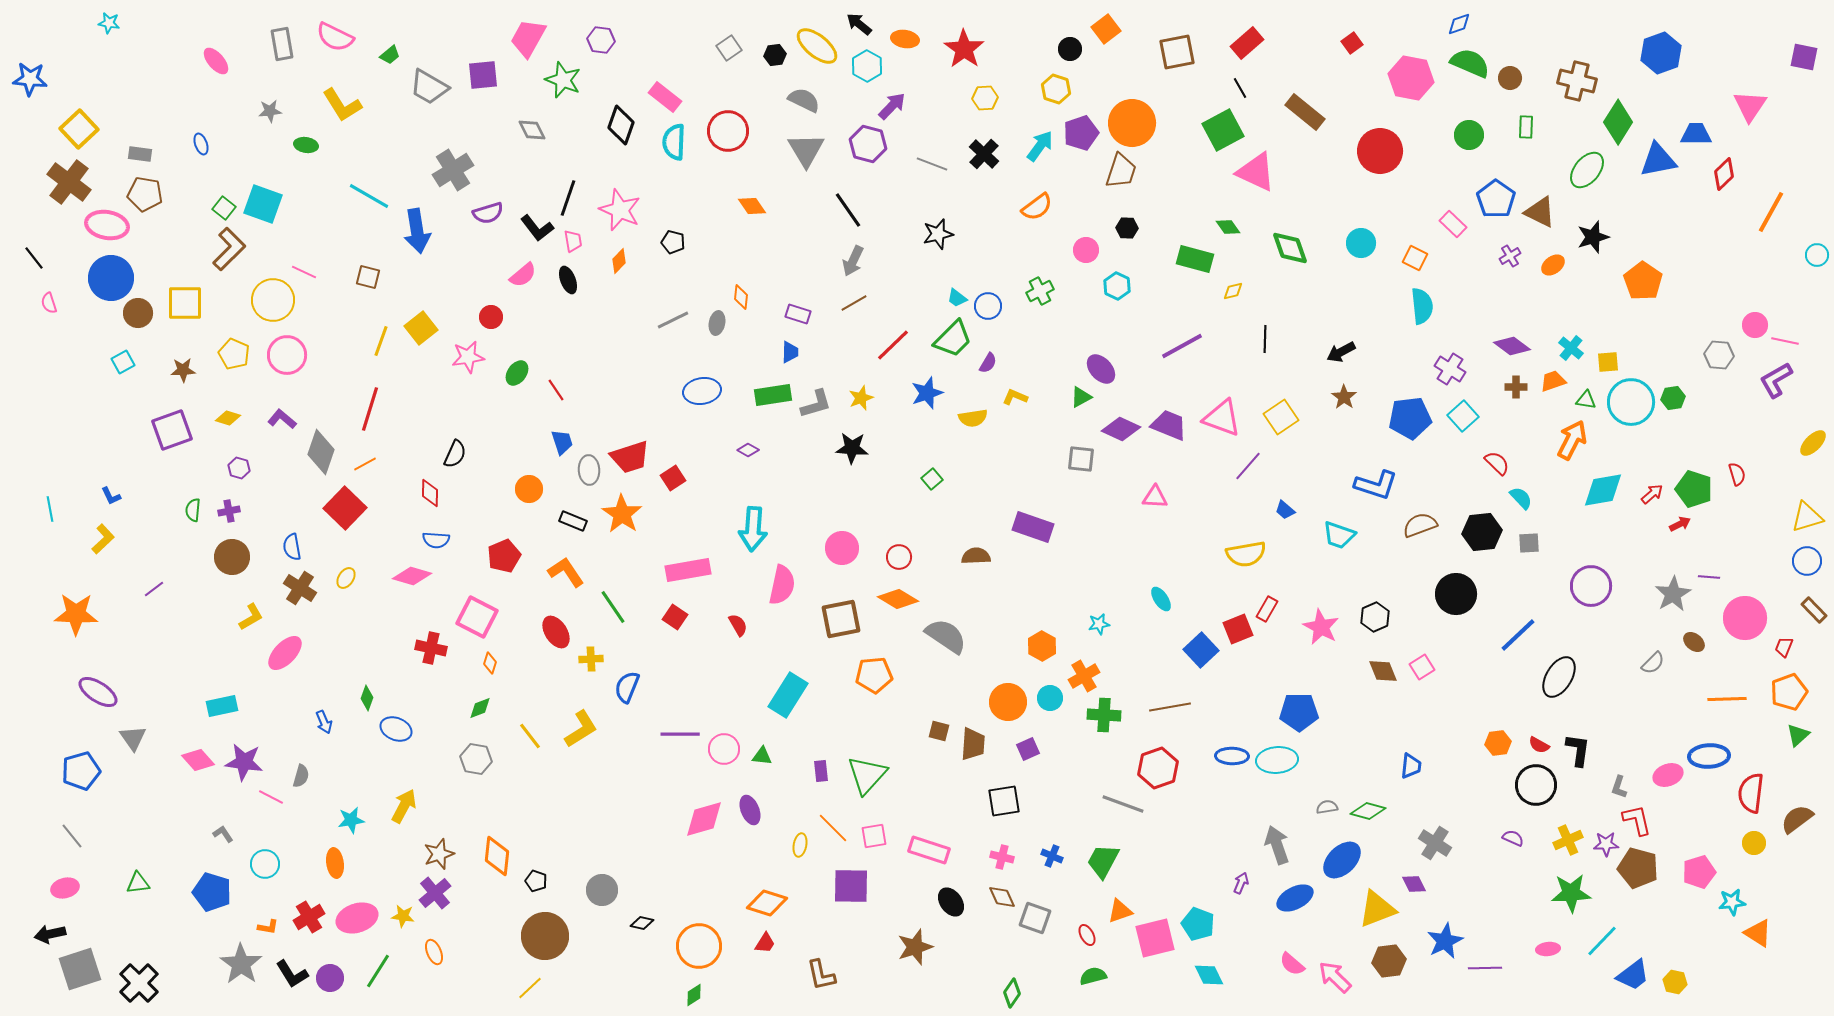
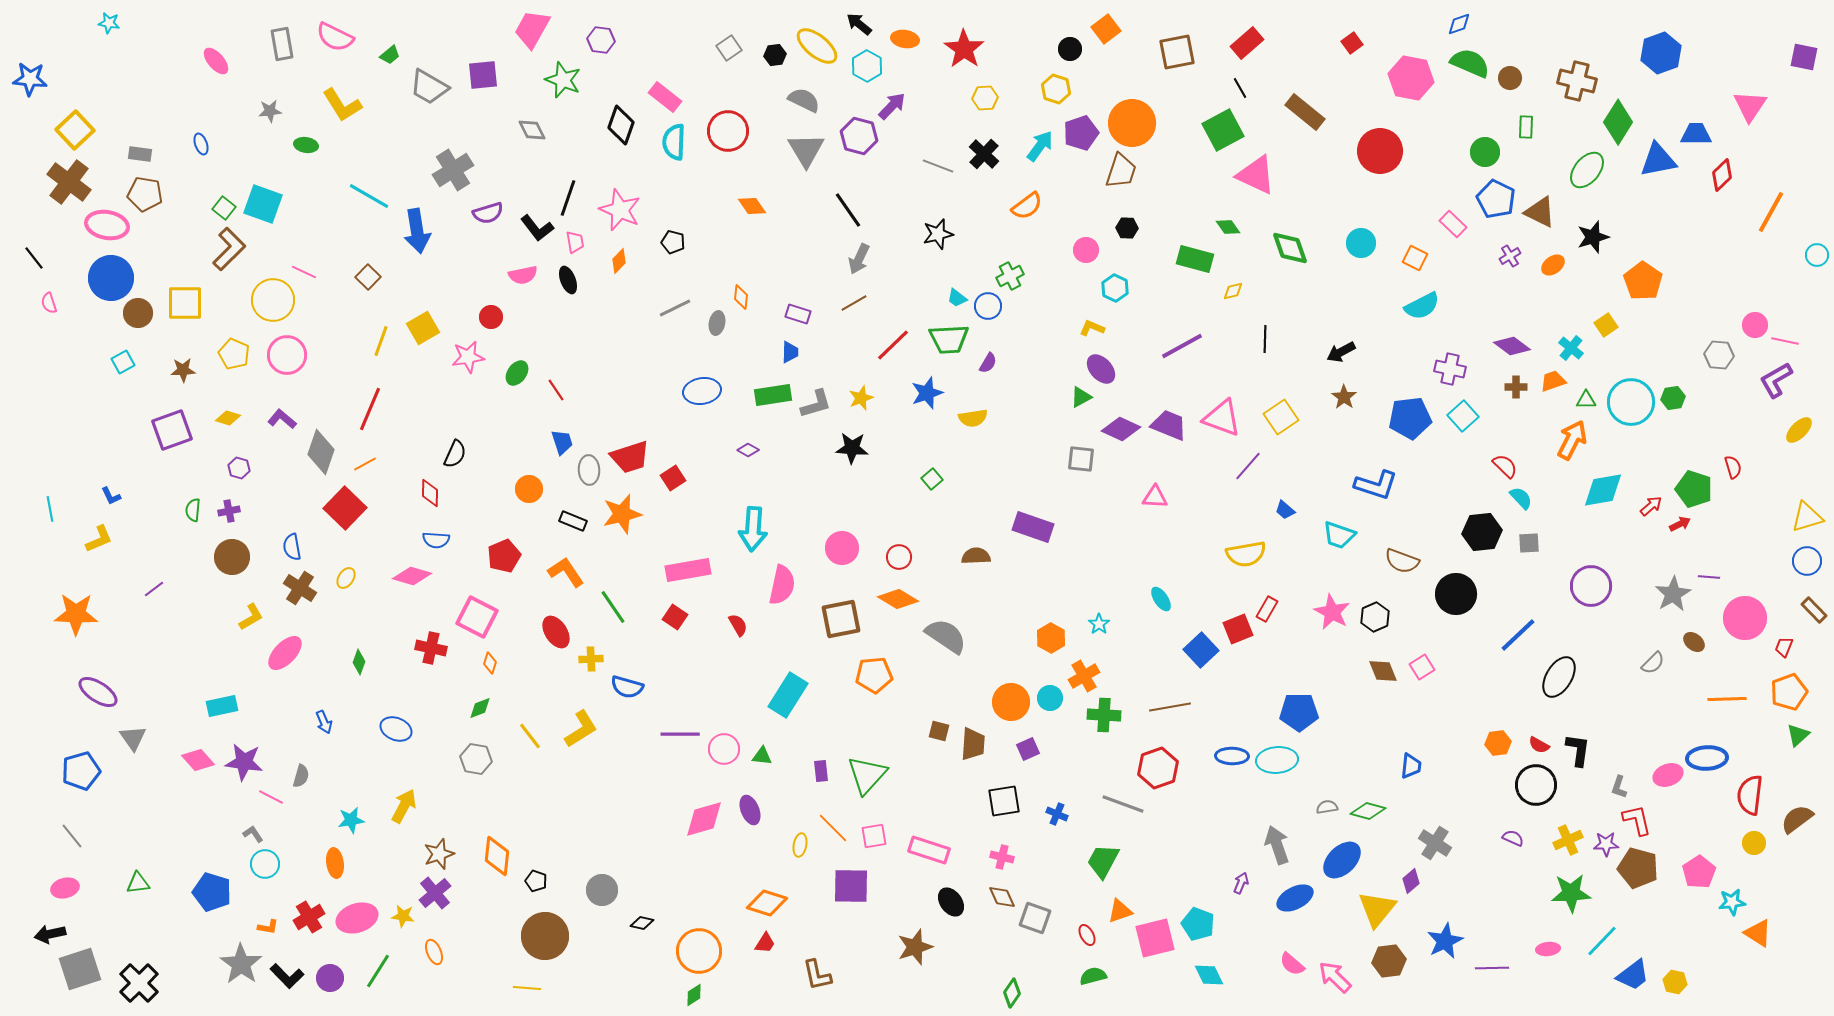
pink trapezoid at (528, 38): moved 4 px right, 9 px up
yellow square at (79, 129): moved 4 px left, 1 px down
green circle at (1469, 135): moved 16 px right, 17 px down
purple hexagon at (868, 144): moved 9 px left, 8 px up
gray line at (932, 164): moved 6 px right, 2 px down
pink triangle at (1256, 172): moved 3 px down
red diamond at (1724, 174): moved 2 px left, 1 px down
blue pentagon at (1496, 199): rotated 9 degrees counterclockwise
orange semicircle at (1037, 207): moved 10 px left, 1 px up
pink trapezoid at (573, 241): moved 2 px right, 1 px down
gray arrow at (853, 261): moved 6 px right, 2 px up
pink semicircle at (523, 275): rotated 28 degrees clockwise
brown square at (368, 277): rotated 30 degrees clockwise
cyan hexagon at (1117, 286): moved 2 px left, 2 px down
green cross at (1040, 291): moved 30 px left, 15 px up
cyan semicircle at (1422, 306): rotated 69 degrees clockwise
gray line at (673, 320): moved 2 px right, 12 px up
yellow square at (421, 328): moved 2 px right; rotated 8 degrees clockwise
green trapezoid at (953, 339): moved 4 px left; rotated 42 degrees clockwise
yellow square at (1608, 362): moved 2 px left, 37 px up; rotated 30 degrees counterclockwise
purple cross at (1450, 369): rotated 20 degrees counterclockwise
yellow L-shape at (1015, 397): moved 77 px right, 69 px up
green triangle at (1586, 400): rotated 10 degrees counterclockwise
red line at (370, 409): rotated 6 degrees clockwise
yellow ellipse at (1813, 443): moved 14 px left, 13 px up
red semicircle at (1497, 463): moved 8 px right, 3 px down
red semicircle at (1737, 474): moved 4 px left, 7 px up
red arrow at (1652, 494): moved 1 px left, 12 px down
orange star at (622, 514): rotated 24 degrees clockwise
brown semicircle at (1420, 525): moved 18 px left, 36 px down; rotated 140 degrees counterclockwise
yellow L-shape at (103, 539): moved 4 px left; rotated 20 degrees clockwise
cyan star at (1099, 624): rotated 25 degrees counterclockwise
pink star at (1321, 627): moved 11 px right, 15 px up
orange hexagon at (1042, 646): moved 9 px right, 8 px up
blue semicircle at (627, 687): rotated 96 degrees counterclockwise
green diamond at (367, 698): moved 8 px left, 36 px up
orange circle at (1008, 702): moved 3 px right
blue ellipse at (1709, 756): moved 2 px left, 2 px down
red semicircle at (1751, 793): moved 1 px left, 2 px down
gray L-shape at (223, 834): moved 30 px right
blue cross at (1052, 856): moved 5 px right, 42 px up
pink pentagon at (1699, 872): rotated 16 degrees counterclockwise
purple diamond at (1414, 884): moved 3 px left, 3 px up; rotated 75 degrees clockwise
yellow triangle at (1377, 909): rotated 30 degrees counterclockwise
orange circle at (699, 946): moved 5 px down
purple line at (1485, 968): moved 7 px right
black L-shape at (292, 974): moved 5 px left, 2 px down; rotated 12 degrees counterclockwise
brown L-shape at (821, 975): moved 4 px left
yellow line at (530, 988): moved 3 px left; rotated 48 degrees clockwise
